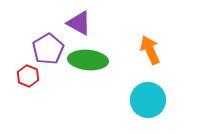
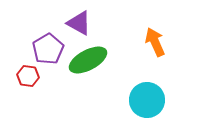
orange arrow: moved 5 px right, 8 px up
green ellipse: rotated 33 degrees counterclockwise
red hexagon: rotated 15 degrees counterclockwise
cyan circle: moved 1 px left
